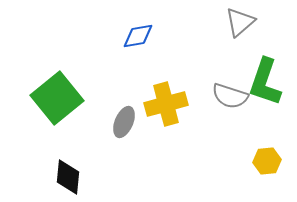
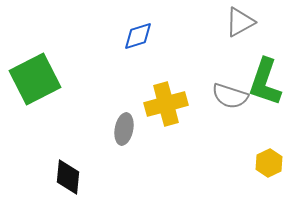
gray triangle: rotated 12 degrees clockwise
blue diamond: rotated 8 degrees counterclockwise
green square: moved 22 px left, 19 px up; rotated 12 degrees clockwise
gray ellipse: moved 7 px down; rotated 12 degrees counterclockwise
yellow hexagon: moved 2 px right, 2 px down; rotated 20 degrees counterclockwise
